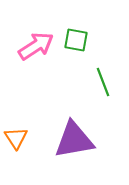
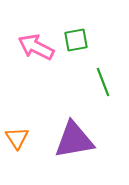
green square: rotated 20 degrees counterclockwise
pink arrow: moved 1 px down; rotated 120 degrees counterclockwise
orange triangle: moved 1 px right
